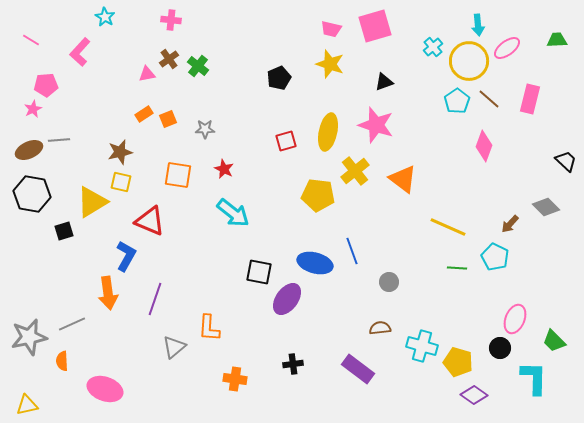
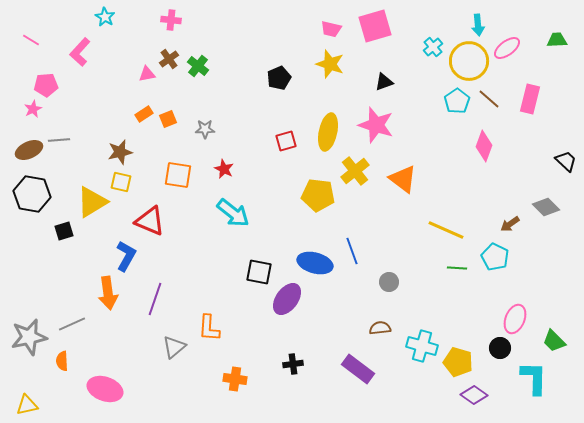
brown arrow at (510, 224): rotated 12 degrees clockwise
yellow line at (448, 227): moved 2 px left, 3 px down
